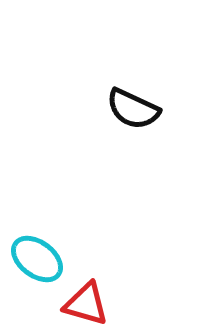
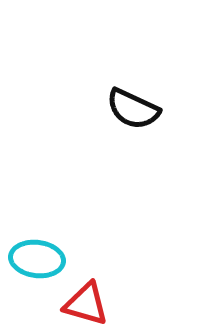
cyan ellipse: rotated 30 degrees counterclockwise
